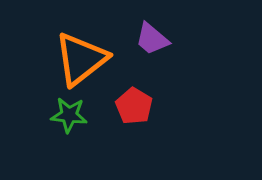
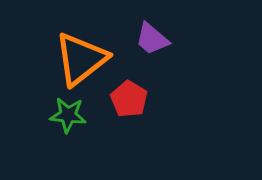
red pentagon: moved 5 px left, 7 px up
green star: moved 1 px left
